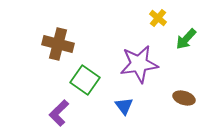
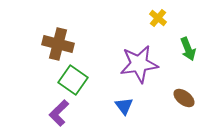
green arrow: moved 2 px right, 10 px down; rotated 65 degrees counterclockwise
green square: moved 12 px left
brown ellipse: rotated 20 degrees clockwise
